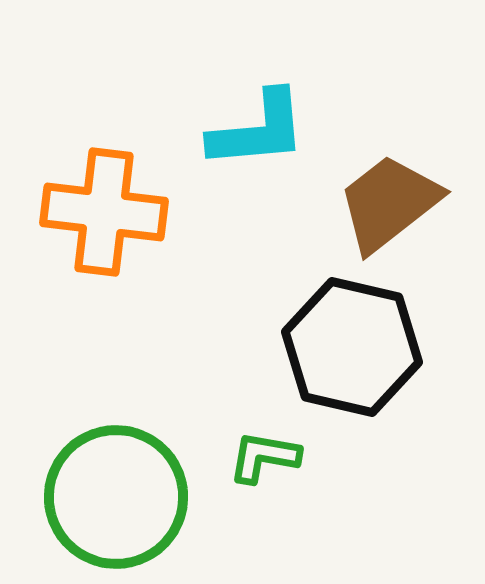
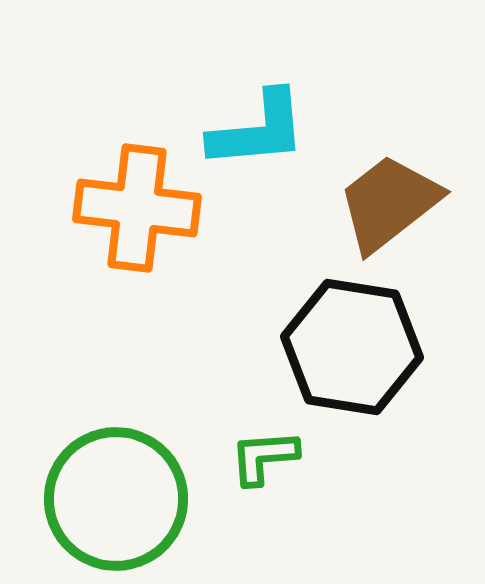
orange cross: moved 33 px right, 4 px up
black hexagon: rotated 4 degrees counterclockwise
green L-shape: rotated 14 degrees counterclockwise
green circle: moved 2 px down
